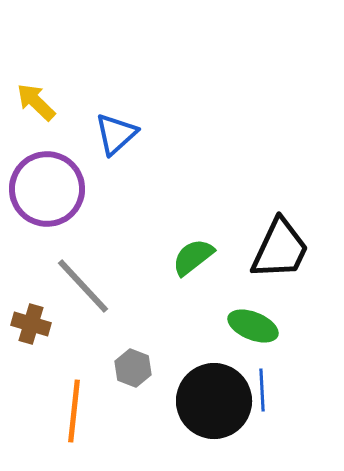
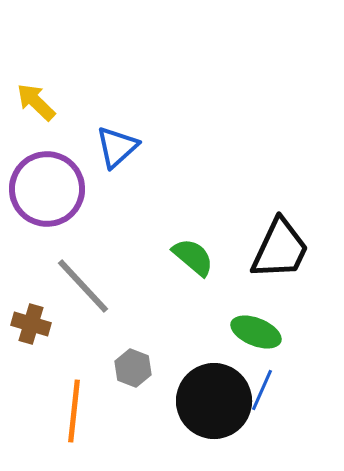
blue triangle: moved 1 px right, 13 px down
green semicircle: rotated 78 degrees clockwise
green ellipse: moved 3 px right, 6 px down
blue line: rotated 27 degrees clockwise
